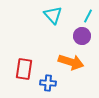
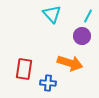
cyan triangle: moved 1 px left, 1 px up
orange arrow: moved 1 px left, 1 px down
